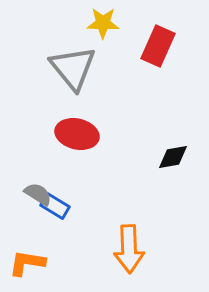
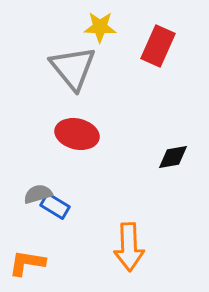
yellow star: moved 3 px left, 4 px down
gray semicircle: rotated 48 degrees counterclockwise
orange arrow: moved 2 px up
